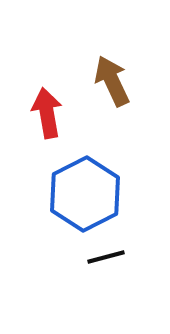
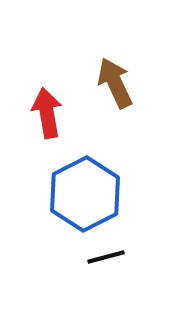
brown arrow: moved 3 px right, 2 px down
